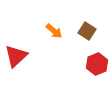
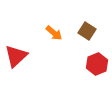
orange arrow: moved 2 px down
